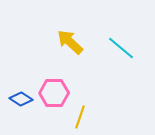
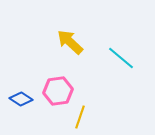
cyan line: moved 10 px down
pink hexagon: moved 4 px right, 2 px up; rotated 8 degrees counterclockwise
